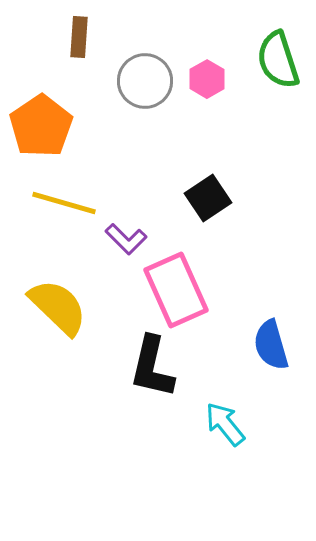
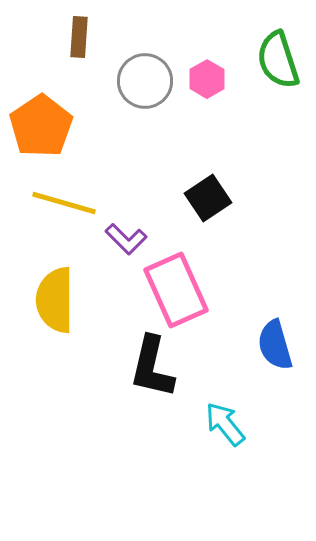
yellow semicircle: moved 3 px left, 7 px up; rotated 134 degrees counterclockwise
blue semicircle: moved 4 px right
